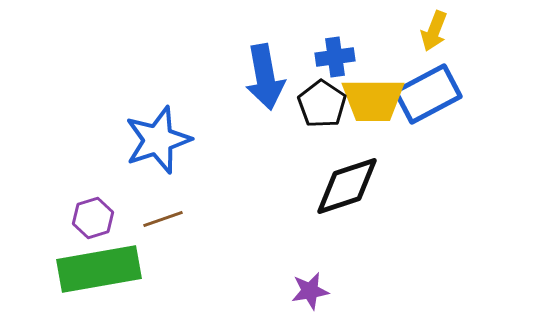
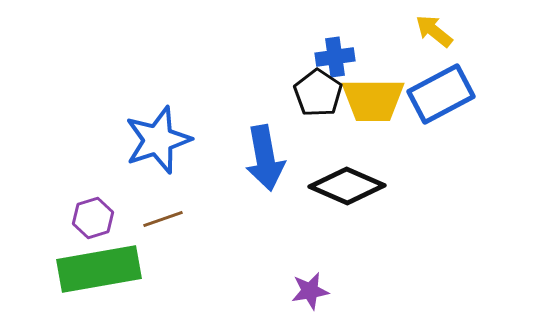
yellow arrow: rotated 108 degrees clockwise
blue arrow: moved 81 px down
blue rectangle: moved 13 px right
black pentagon: moved 4 px left, 11 px up
black diamond: rotated 42 degrees clockwise
